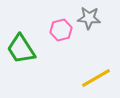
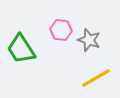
gray star: moved 22 px down; rotated 15 degrees clockwise
pink hexagon: rotated 20 degrees clockwise
